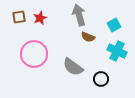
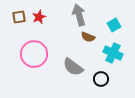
red star: moved 1 px left, 1 px up
cyan cross: moved 4 px left, 2 px down
